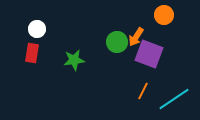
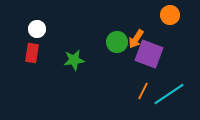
orange circle: moved 6 px right
orange arrow: moved 2 px down
cyan line: moved 5 px left, 5 px up
